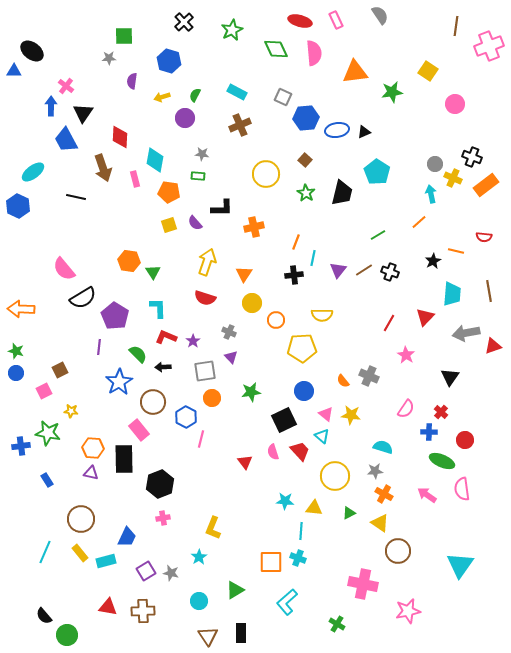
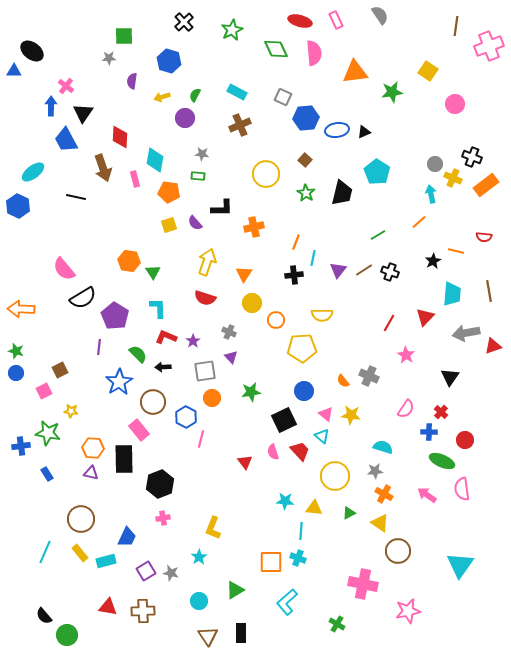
blue rectangle at (47, 480): moved 6 px up
